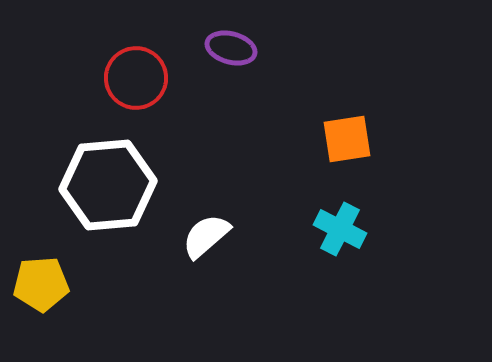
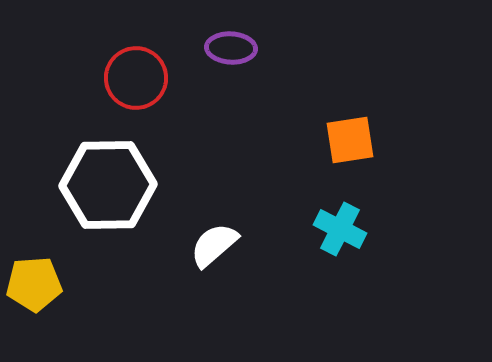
purple ellipse: rotated 12 degrees counterclockwise
orange square: moved 3 px right, 1 px down
white hexagon: rotated 4 degrees clockwise
white semicircle: moved 8 px right, 9 px down
yellow pentagon: moved 7 px left
